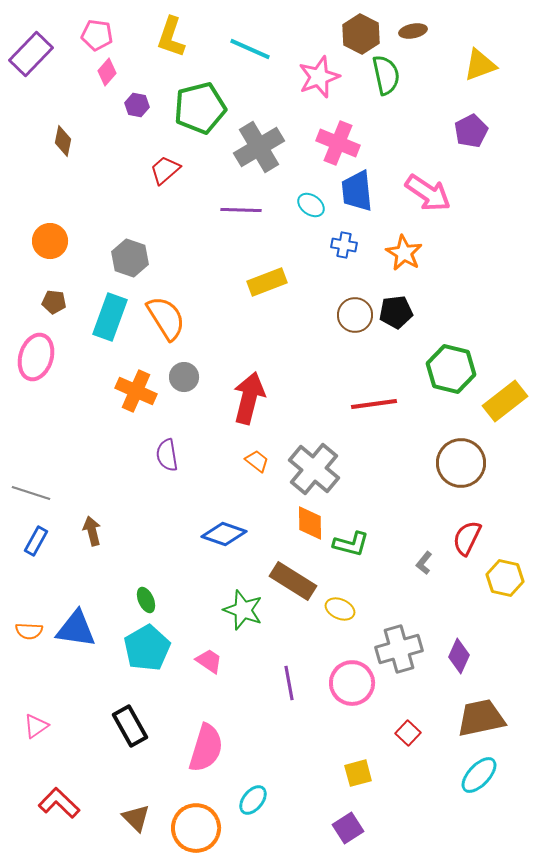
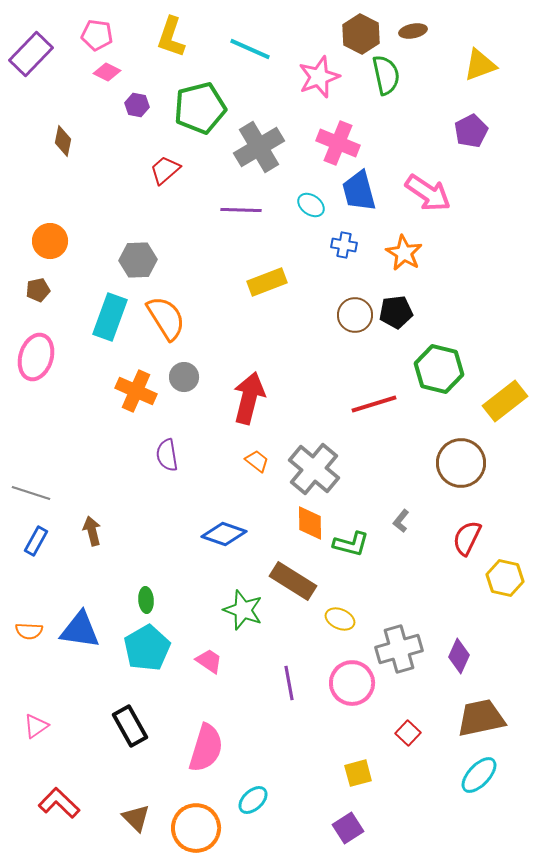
pink diamond at (107, 72): rotated 76 degrees clockwise
blue trapezoid at (357, 191): moved 2 px right; rotated 9 degrees counterclockwise
gray hexagon at (130, 258): moved 8 px right, 2 px down; rotated 21 degrees counterclockwise
brown pentagon at (54, 302): moved 16 px left, 12 px up; rotated 20 degrees counterclockwise
green hexagon at (451, 369): moved 12 px left
red line at (374, 404): rotated 9 degrees counterclockwise
gray L-shape at (424, 563): moved 23 px left, 42 px up
green ellipse at (146, 600): rotated 20 degrees clockwise
yellow ellipse at (340, 609): moved 10 px down
blue triangle at (76, 629): moved 4 px right, 1 px down
cyan ellipse at (253, 800): rotated 8 degrees clockwise
